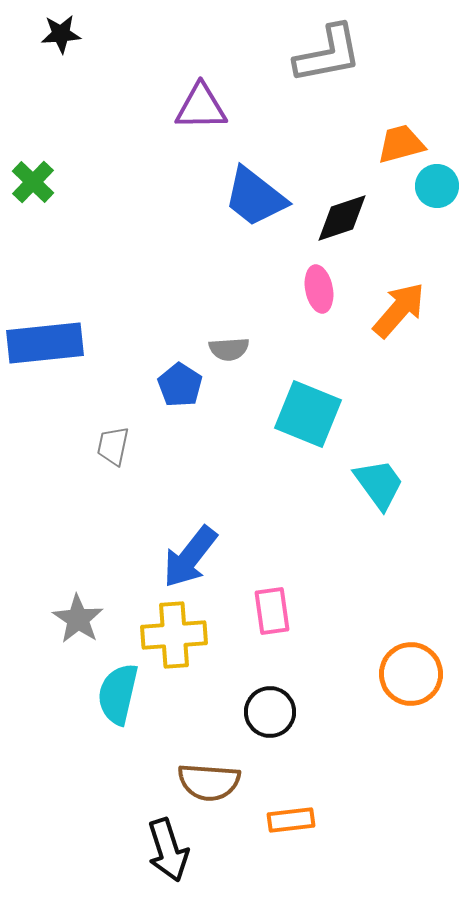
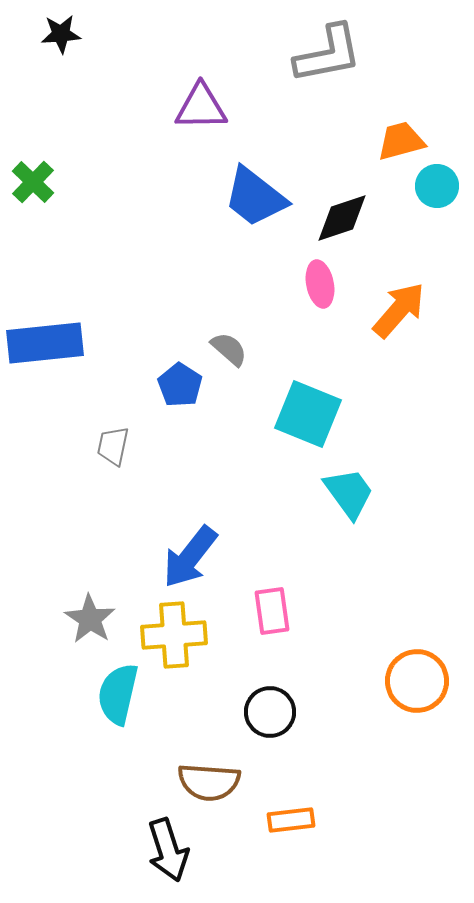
orange trapezoid: moved 3 px up
pink ellipse: moved 1 px right, 5 px up
gray semicircle: rotated 135 degrees counterclockwise
cyan trapezoid: moved 30 px left, 9 px down
gray star: moved 12 px right
orange circle: moved 6 px right, 7 px down
